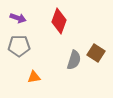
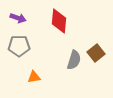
red diamond: rotated 15 degrees counterclockwise
brown square: rotated 18 degrees clockwise
